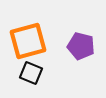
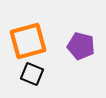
black square: moved 1 px right, 1 px down
